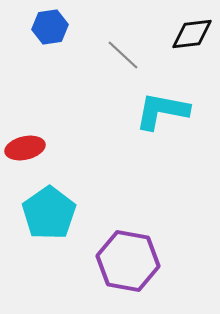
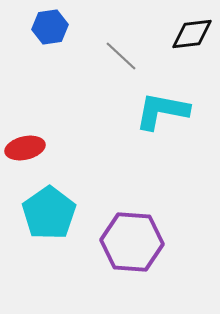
gray line: moved 2 px left, 1 px down
purple hexagon: moved 4 px right, 19 px up; rotated 6 degrees counterclockwise
